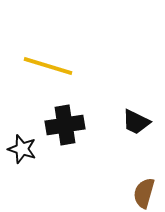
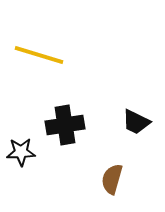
yellow line: moved 9 px left, 11 px up
black star: moved 1 px left, 3 px down; rotated 20 degrees counterclockwise
brown semicircle: moved 32 px left, 14 px up
